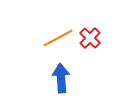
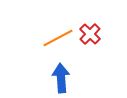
red cross: moved 4 px up
